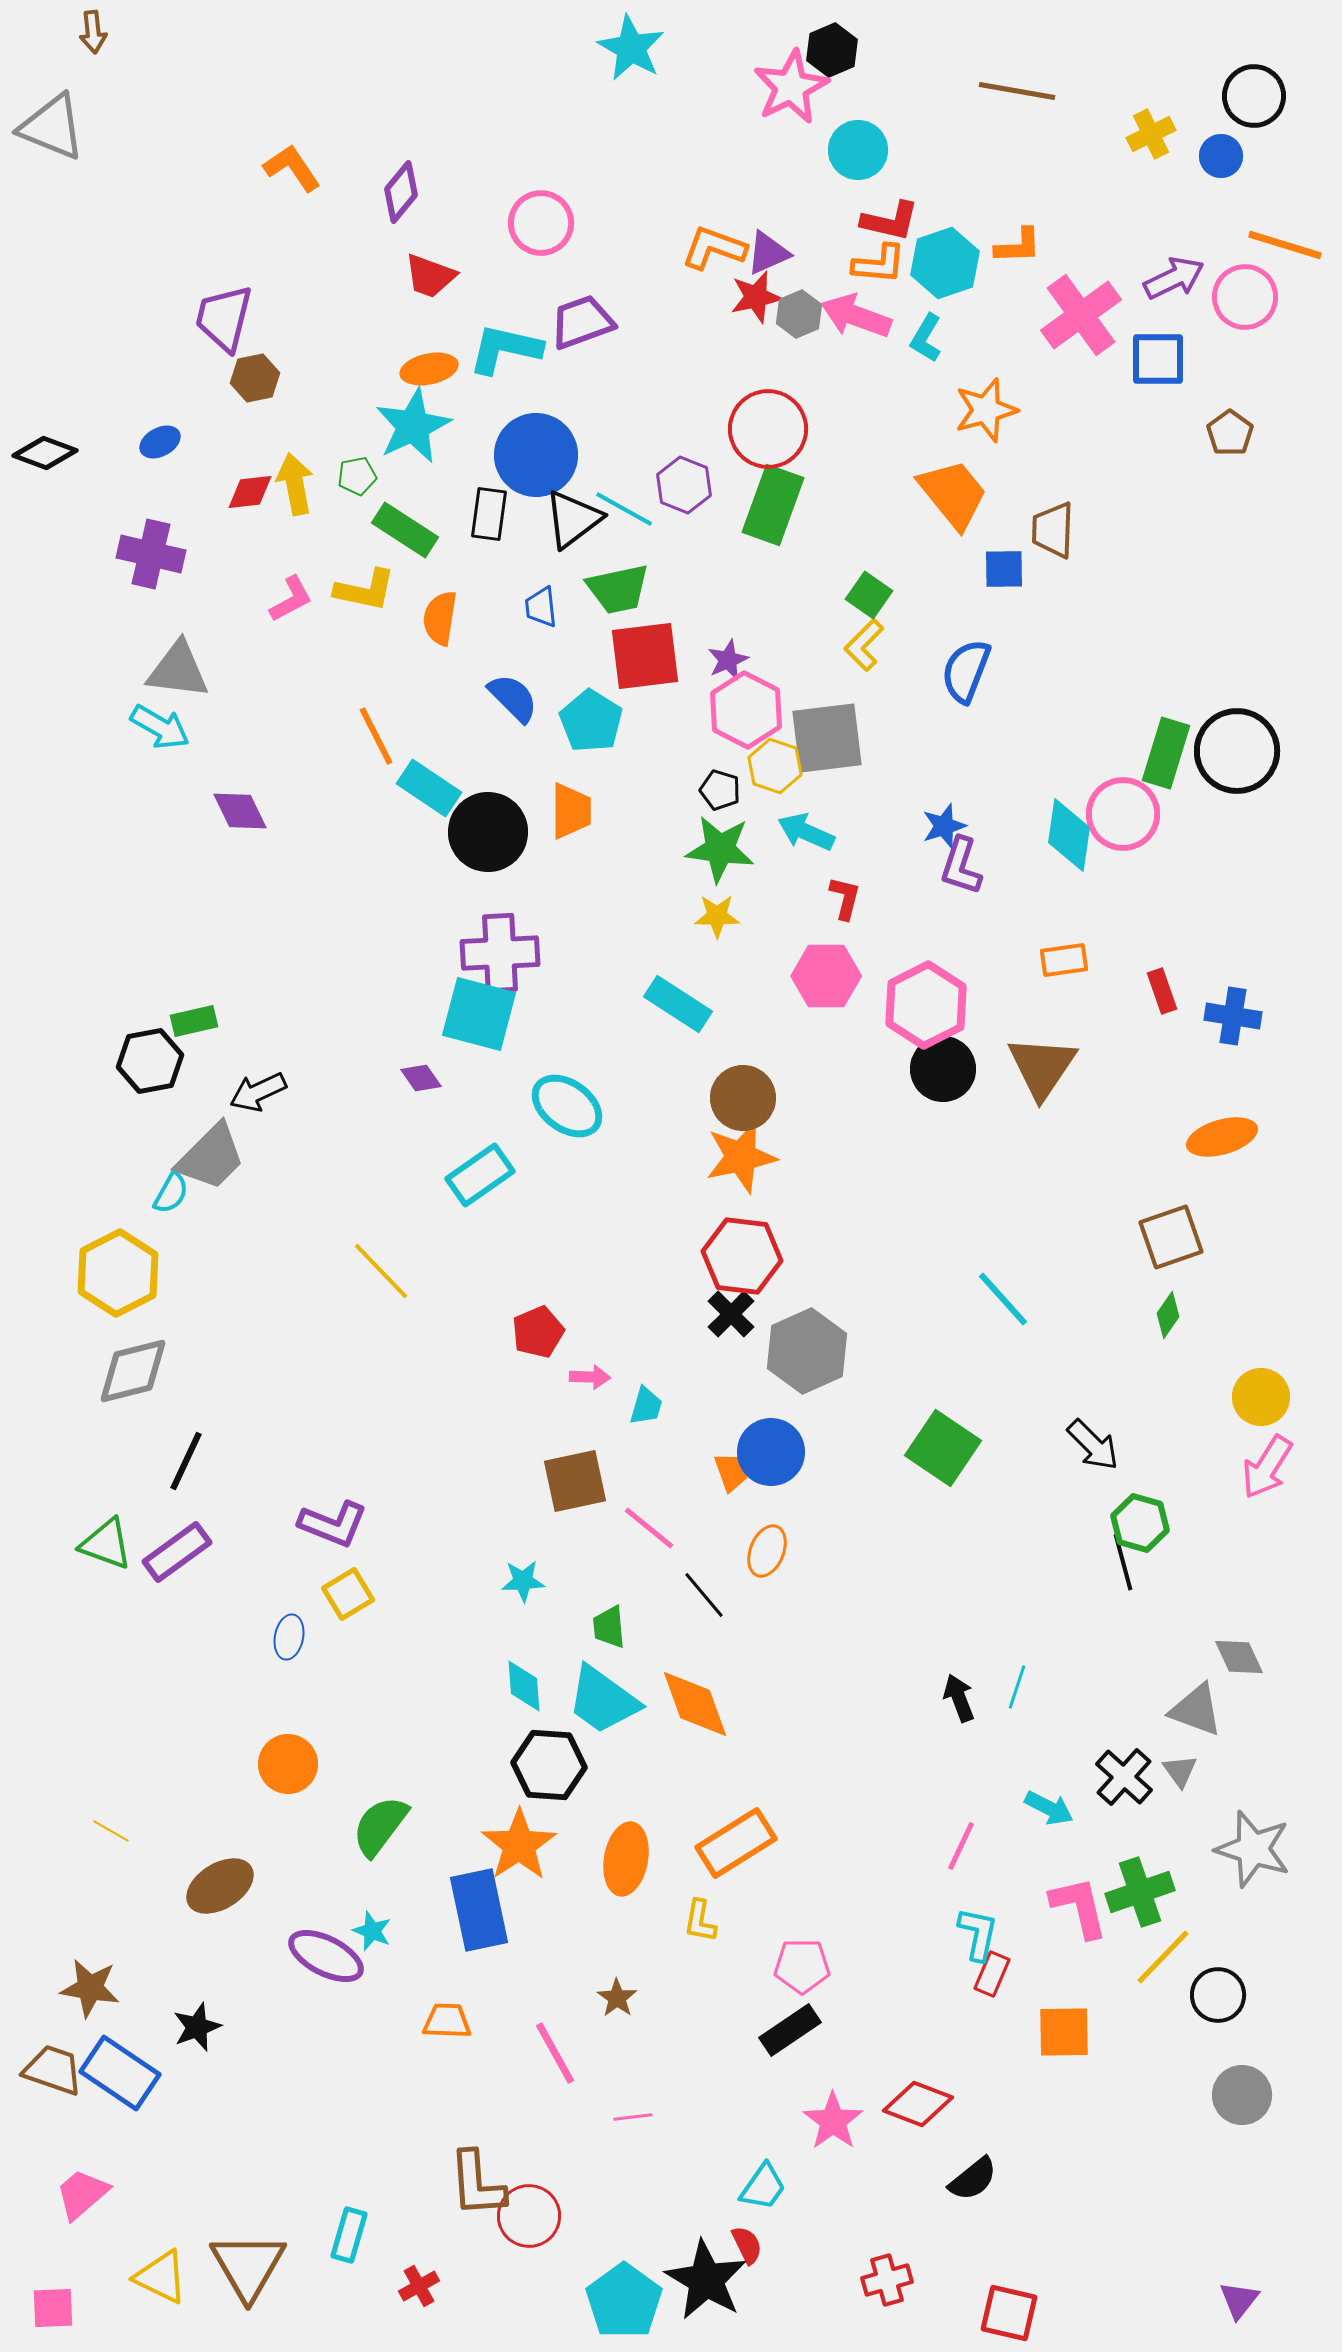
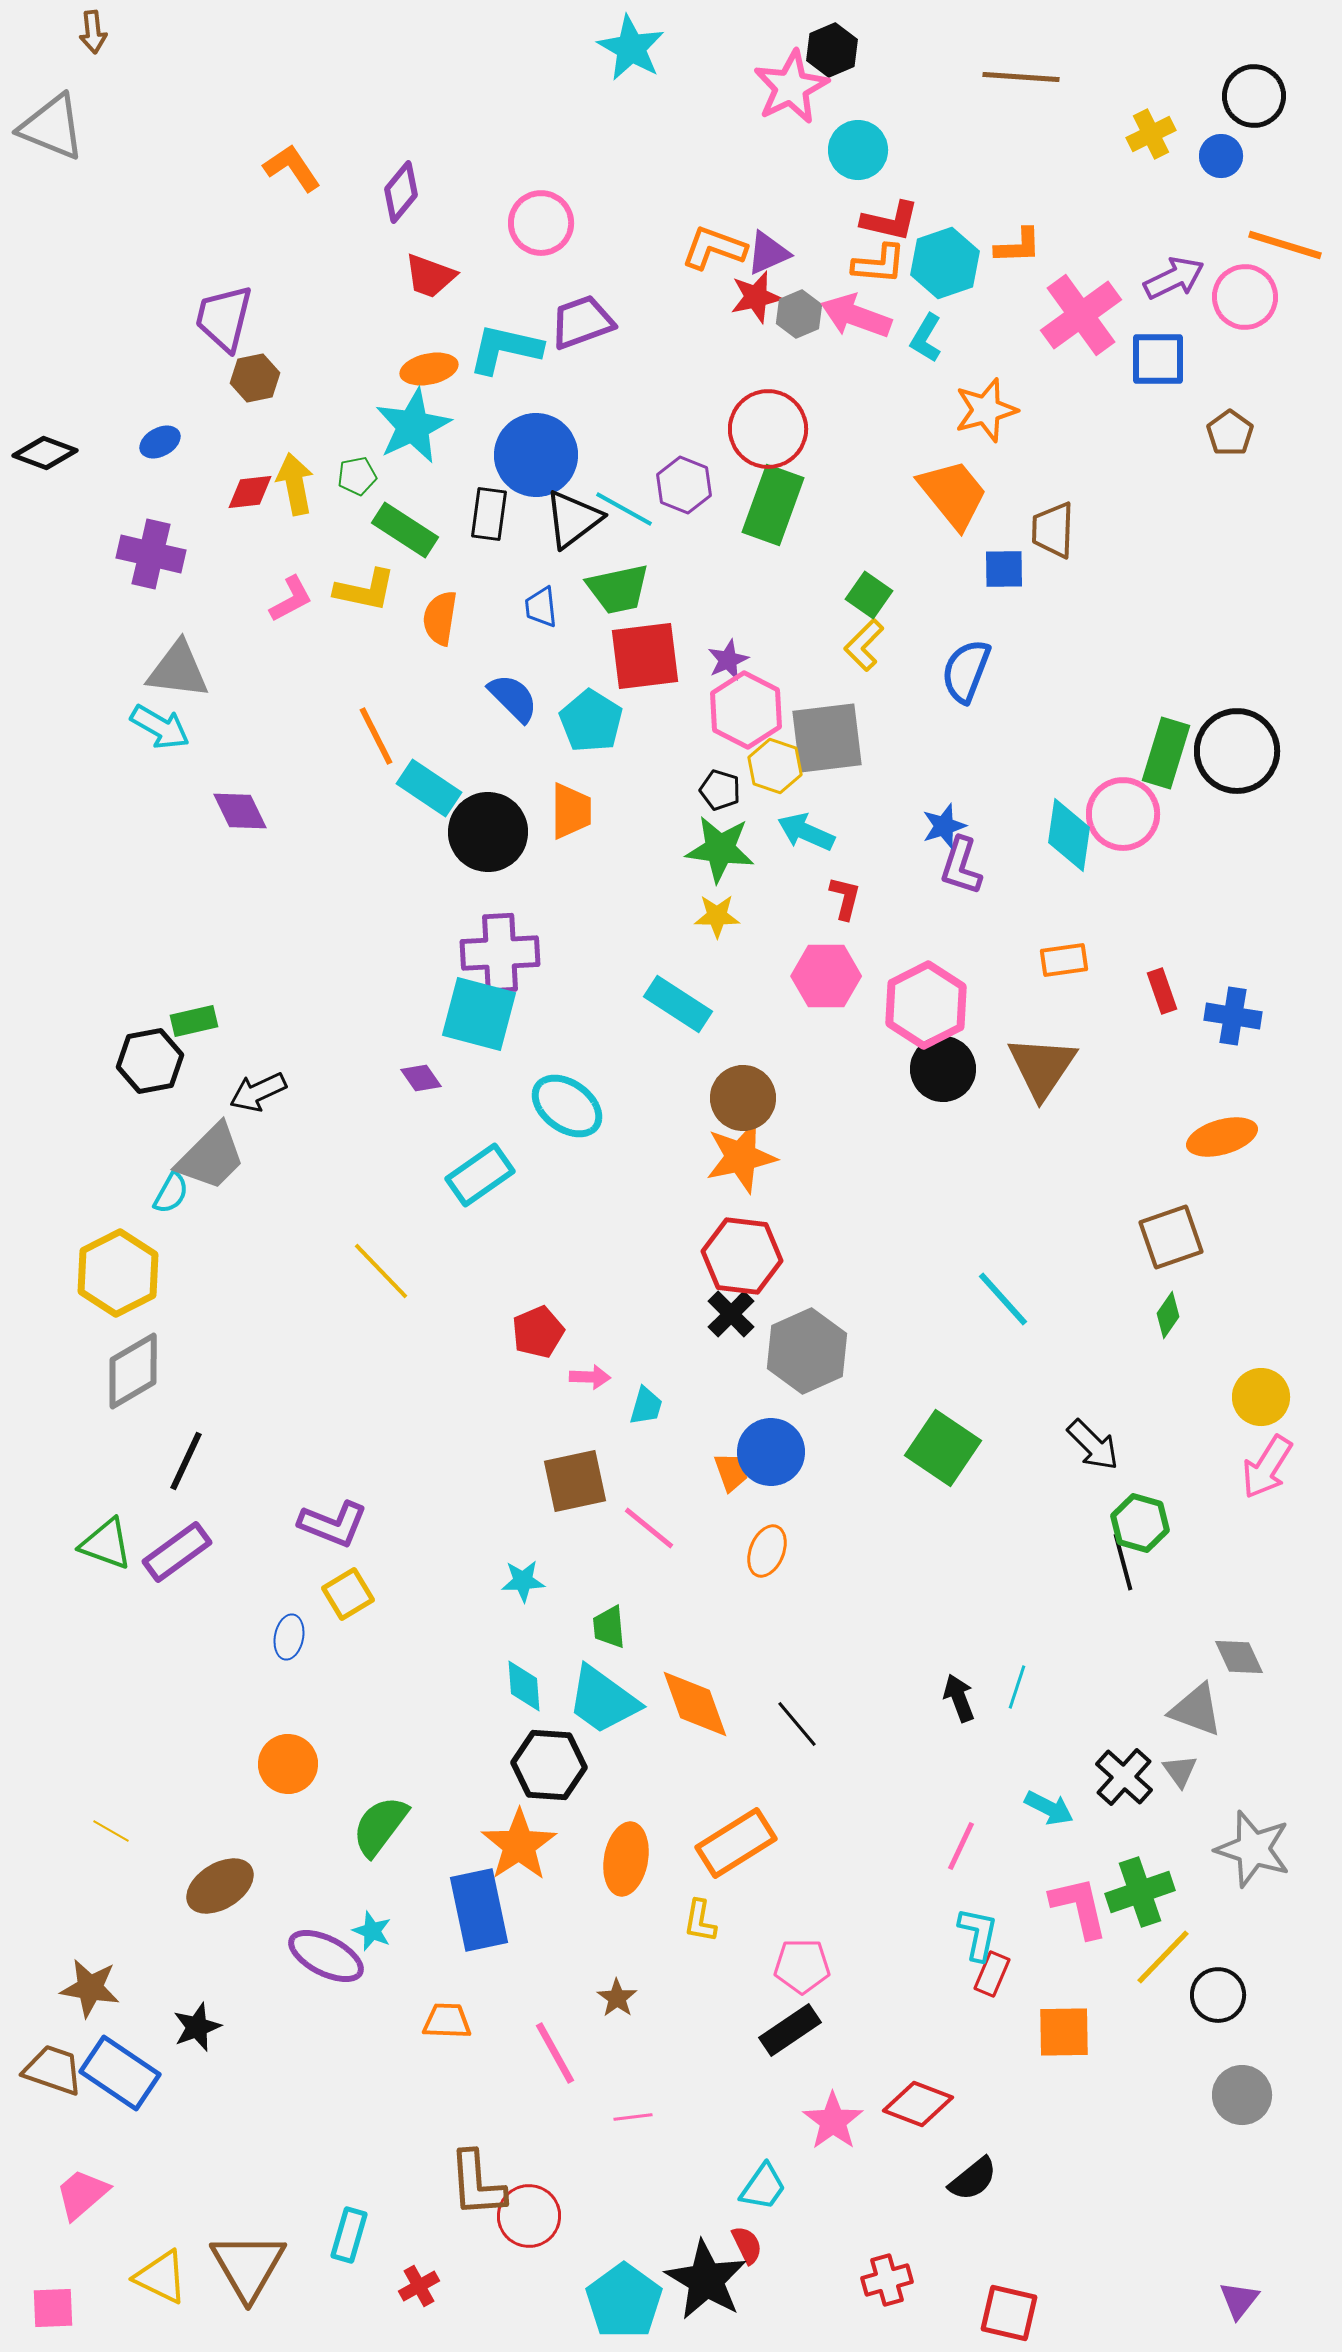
brown line at (1017, 91): moved 4 px right, 14 px up; rotated 6 degrees counterclockwise
gray diamond at (133, 1371): rotated 16 degrees counterclockwise
black line at (704, 1595): moved 93 px right, 129 px down
